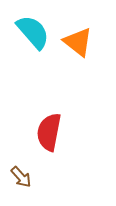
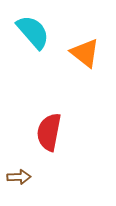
orange triangle: moved 7 px right, 11 px down
brown arrow: moved 2 px left; rotated 50 degrees counterclockwise
